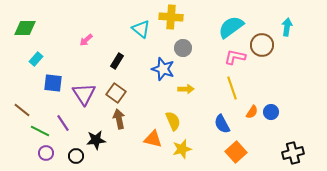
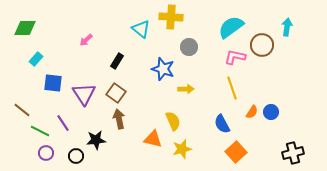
gray circle: moved 6 px right, 1 px up
